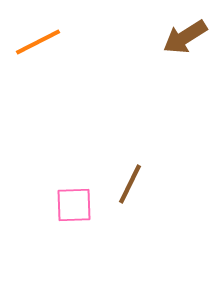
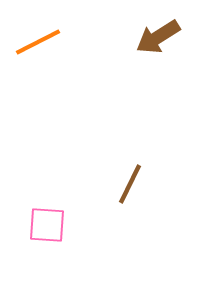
brown arrow: moved 27 px left
pink square: moved 27 px left, 20 px down; rotated 6 degrees clockwise
